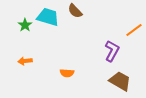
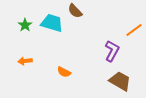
cyan trapezoid: moved 4 px right, 6 px down
orange semicircle: moved 3 px left, 1 px up; rotated 24 degrees clockwise
